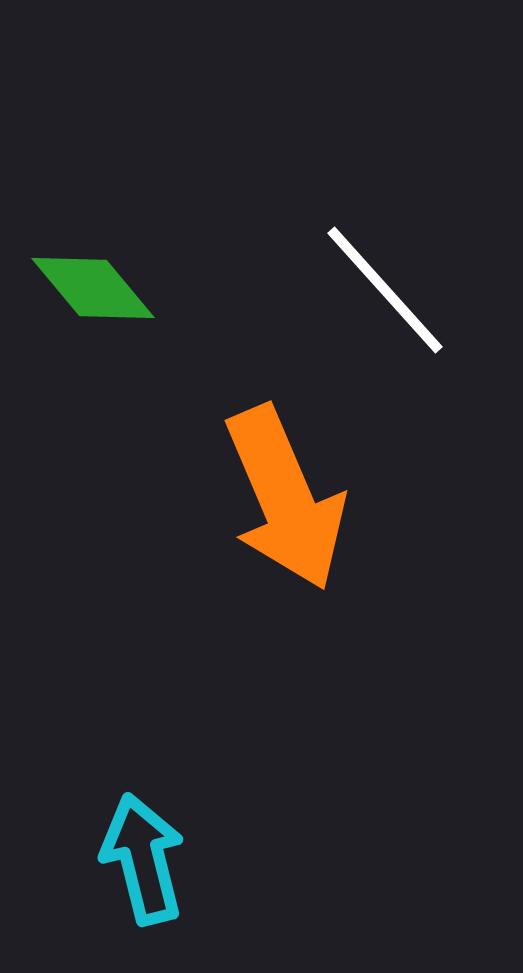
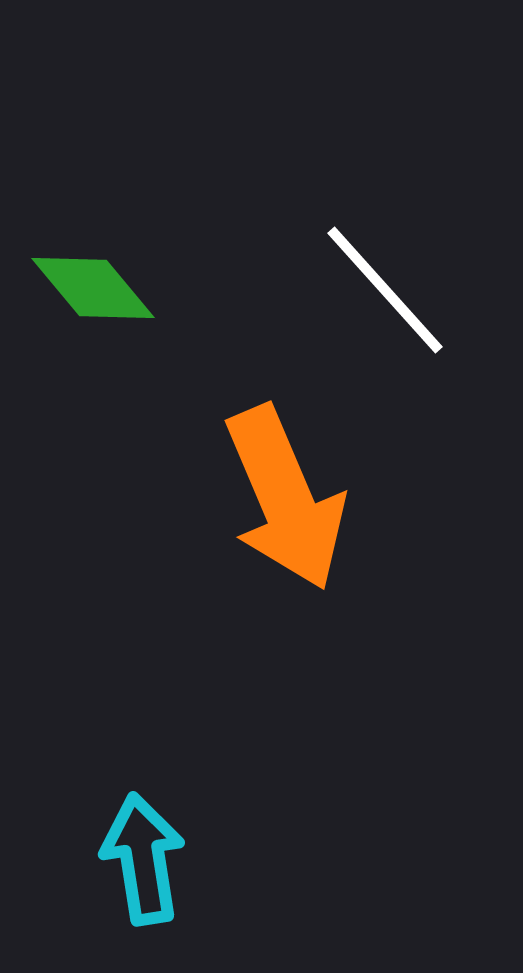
cyan arrow: rotated 5 degrees clockwise
